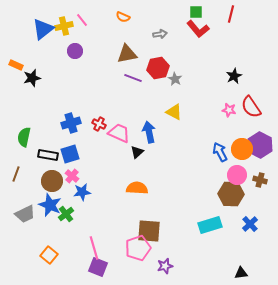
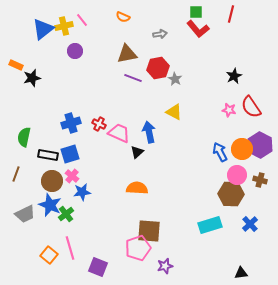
pink line at (94, 248): moved 24 px left
